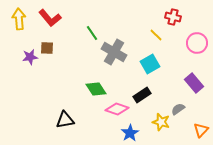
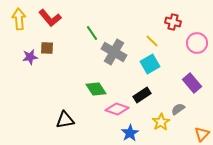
red cross: moved 5 px down
yellow line: moved 4 px left, 6 px down
purple rectangle: moved 2 px left
yellow star: rotated 24 degrees clockwise
orange triangle: moved 1 px right, 4 px down
